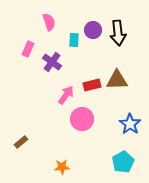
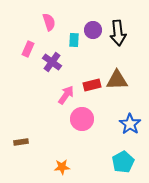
brown rectangle: rotated 32 degrees clockwise
